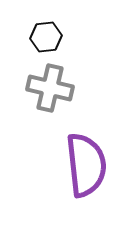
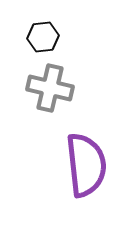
black hexagon: moved 3 px left
